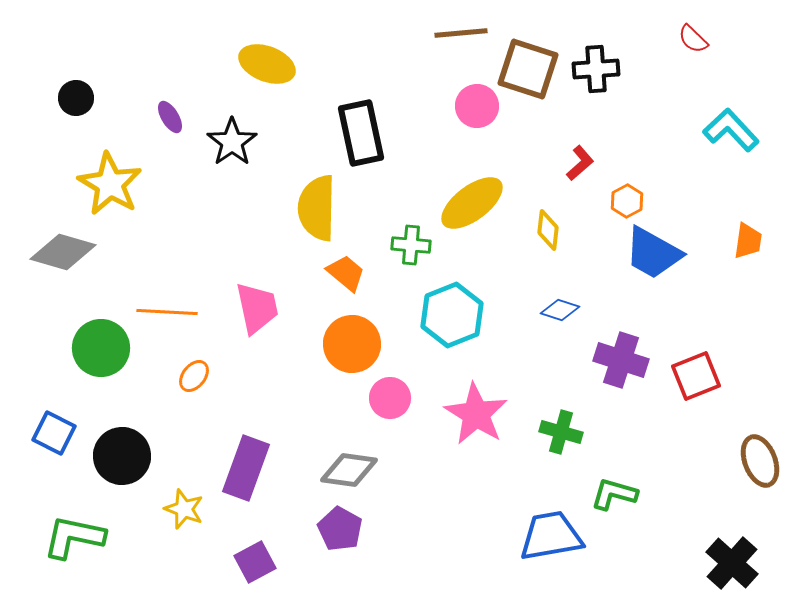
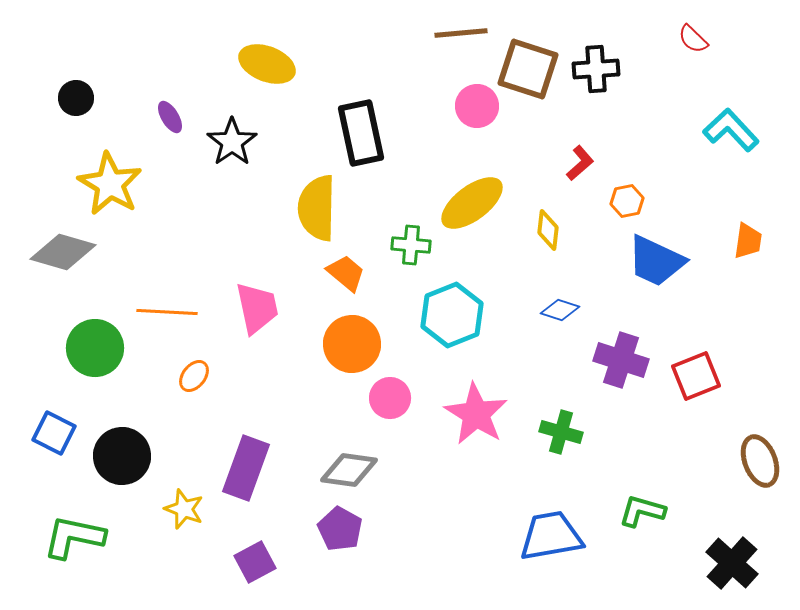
orange hexagon at (627, 201): rotated 16 degrees clockwise
blue trapezoid at (653, 253): moved 3 px right, 8 px down; rotated 4 degrees counterclockwise
green circle at (101, 348): moved 6 px left
green L-shape at (614, 494): moved 28 px right, 17 px down
